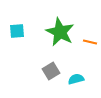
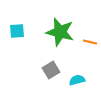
green star: rotated 12 degrees counterclockwise
gray square: moved 1 px up
cyan semicircle: moved 1 px right, 1 px down
